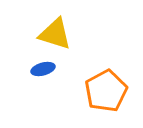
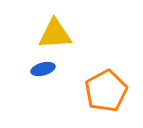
yellow triangle: rotated 21 degrees counterclockwise
